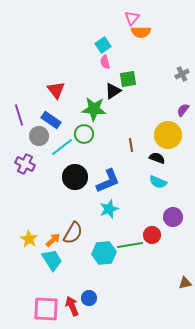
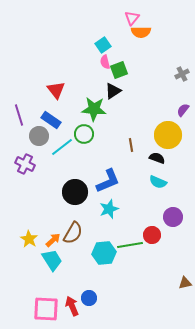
green square: moved 9 px left, 9 px up; rotated 12 degrees counterclockwise
black circle: moved 15 px down
